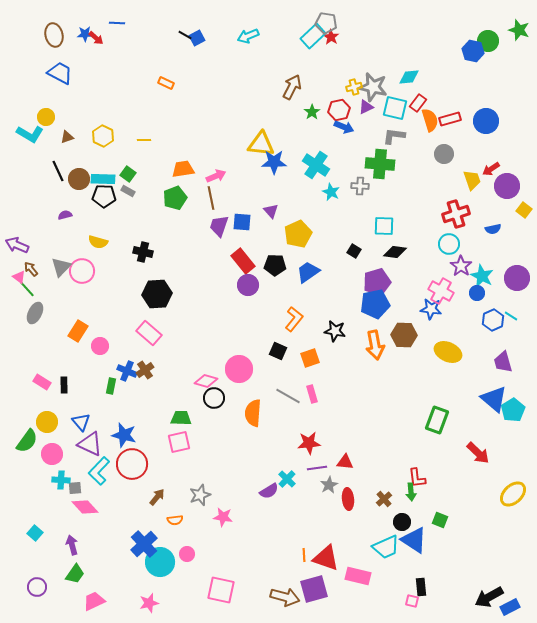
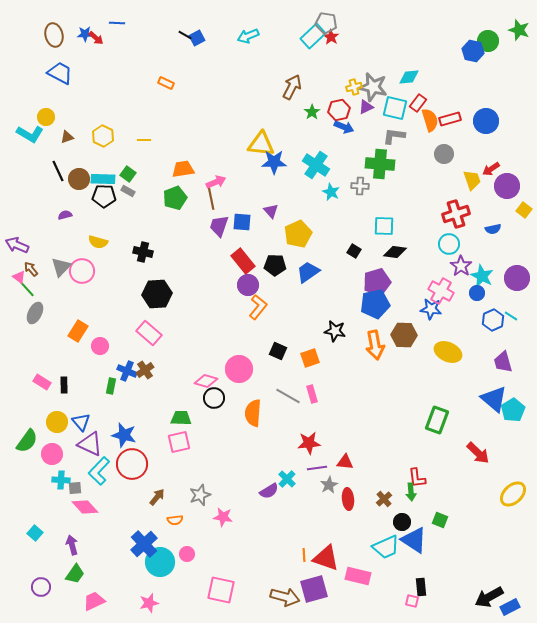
pink arrow at (216, 176): moved 6 px down
orange L-shape at (294, 319): moved 36 px left, 12 px up
yellow circle at (47, 422): moved 10 px right
purple circle at (37, 587): moved 4 px right
